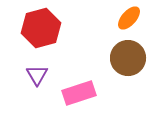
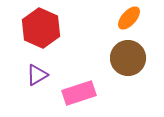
red hexagon: rotated 21 degrees counterclockwise
purple triangle: rotated 30 degrees clockwise
